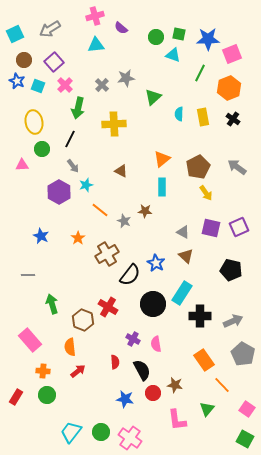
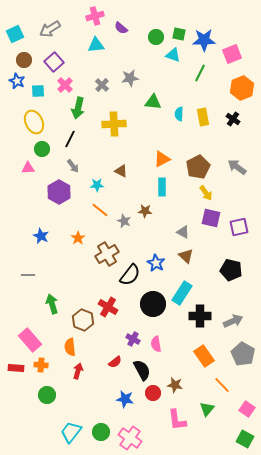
blue star at (208, 39): moved 4 px left, 1 px down
gray star at (126, 78): moved 4 px right
cyan square at (38, 86): moved 5 px down; rotated 24 degrees counterclockwise
orange hexagon at (229, 88): moved 13 px right
green triangle at (153, 97): moved 5 px down; rotated 48 degrees clockwise
yellow ellipse at (34, 122): rotated 15 degrees counterclockwise
orange triangle at (162, 159): rotated 12 degrees clockwise
pink triangle at (22, 165): moved 6 px right, 3 px down
cyan star at (86, 185): moved 11 px right; rotated 16 degrees clockwise
purple square at (239, 227): rotated 12 degrees clockwise
purple square at (211, 228): moved 10 px up
orange rectangle at (204, 360): moved 4 px up
red semicircle at (115, 362): rotated 56 degrees clockwise
orange cross at (43, 371): moved 2 px left, 6 px up
red arrow at (78, 371): rotated 35 degrees counterclockwise
red rectangle at (16, 397): moved 29 px up; rotated 63 degrees clockwise
